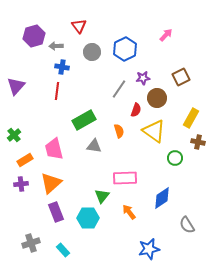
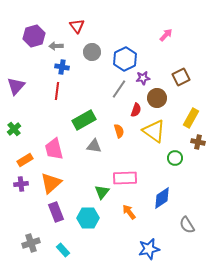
red triangle: moved 2 px left
blue hexagon: moved 10 px down
green cross: moved 6 px up
green triangle: moved 4 px up
